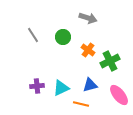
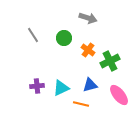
green circle: moved 1 px right, 1 px down
